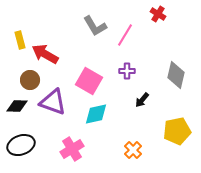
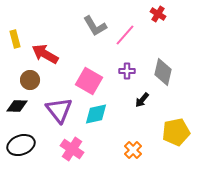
pink line: rotated 10 degrees clockwise
yellow rectangle: moved 5 px left, 1 px up
gray diamond: moved 13 px left, 3 px up
purple triangle: moved 6 px right, 8 px down; rotated 32 degrees clockwise
yellow pentagon: moved 1 px left, 1 px down
pink cross: rotated 25 degrees counterclockwise
